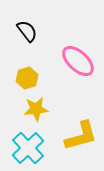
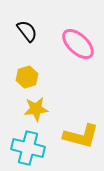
pink ellipse: moved 17 px up
yellow hexagon: moved 1 px up
yellow L-shape: rotated 30 degrees clockwise
cyan cross: rotated 32 degrees counterclockwise
